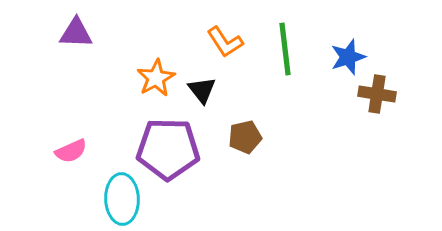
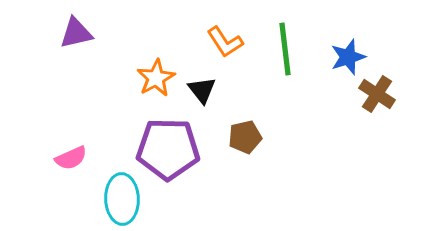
purple triangle: rotated 15 degrees counterclockwise
brown cross: rotated 24 degrees clockwise
pink semicircle: moved 7 px down
